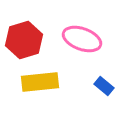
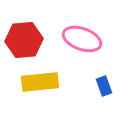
red hexagon: rotated 12 degrees clockwise
blue rectangle: rotated 30 degrees clockwise
